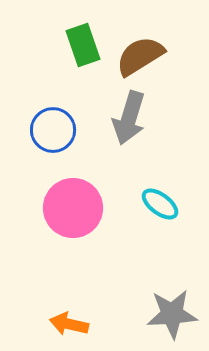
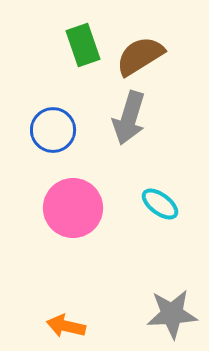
orange arrow: moved 3 px left, 2 px down
